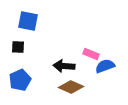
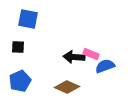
blue square: moved 2 px up
black arrow: moved 10 px right, 9 px up
blue pentagon: moved 1 px down
brown diamond: moved 4 px left
